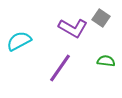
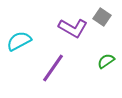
gray square: moved 1 px right, 1 px up
green semicircle: rotated 42 degrees counterclockwise
purple line: moved 7 px left
